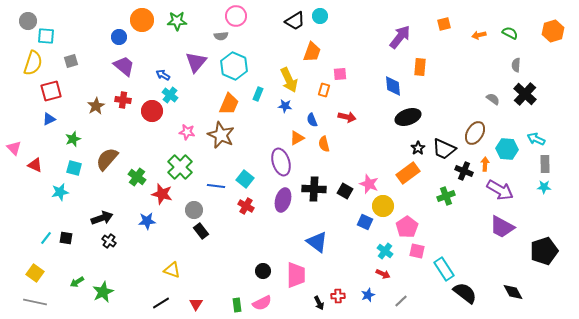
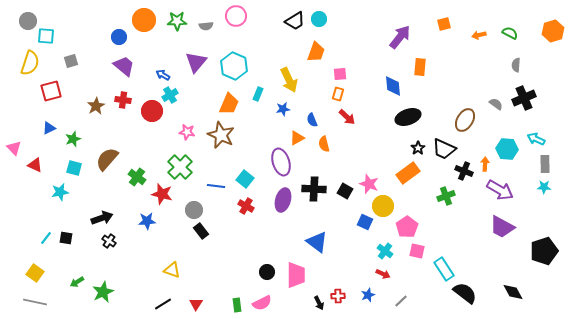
cyan circle at (320, 16): moved 1 px left, 3 px down
orange circle at (142, 20): moved 2 px right
gray semicircle at (221, 36): moved 15 px left, 10 px up
orange trapezoid at (312, 52): moved 4 px right
yellow semicircle at (33, 63): moved 3 px left
orange rectangle at (324, 90): moved 14 px right, 4 px down
black cross at (525, 94): moved 1 px left, 4 px down; rotated 25 degrees clockwise
cyan cross at (170, 95): rotated 21 degrees clockwise
gray semicircle at (493, 99): moved 3 px right, 5 px down
blue star at (285, 106): moved 2 px left, 3 px down; rotated 16 degrees counterclockwise
red arrow at (347, 117): rotated 30 degrees clockwise
blue triangle at (49, 119): moved 9 px down
brown ellipse at (475, 133): moved 10 px left, 13 px up
black circle at (263, 271): moved 4 px right, 1 px down
black line at (161, 303): moved 2 px right, 1 px down
